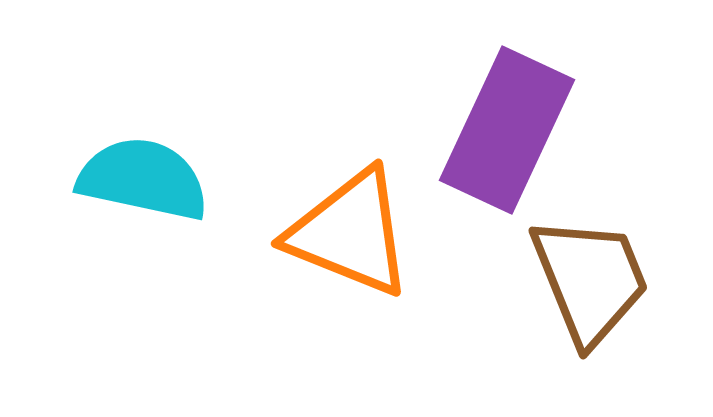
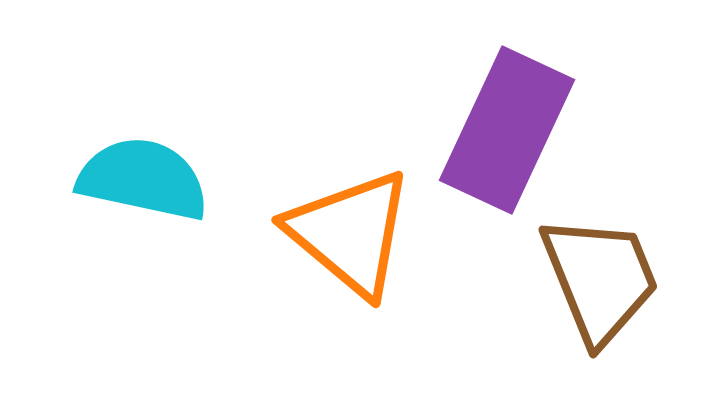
orange triangle: rotated 18 degrees clockwise
brown trapezoid: moved 10 px right, 1 px up
